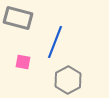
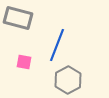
blue line: moved 2 px right, 3 px down
pink square: moved 1 px right
